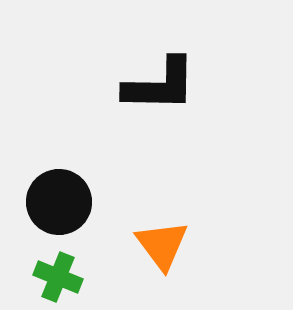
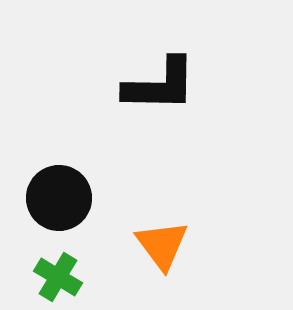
black circle: moved 4 px up
green cross: rotated 9 degrees clockwise
